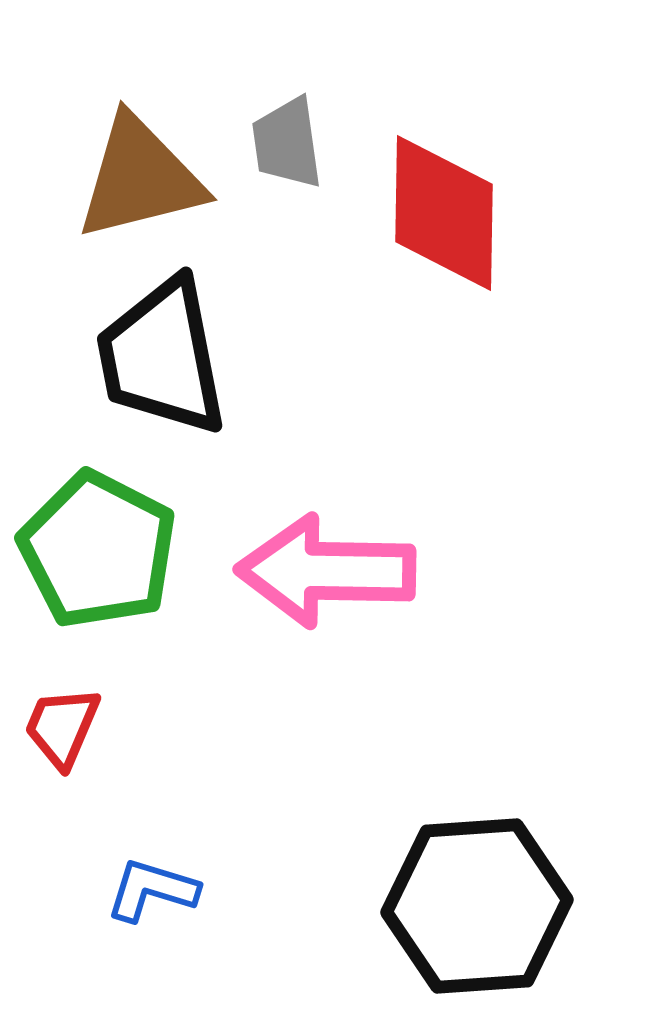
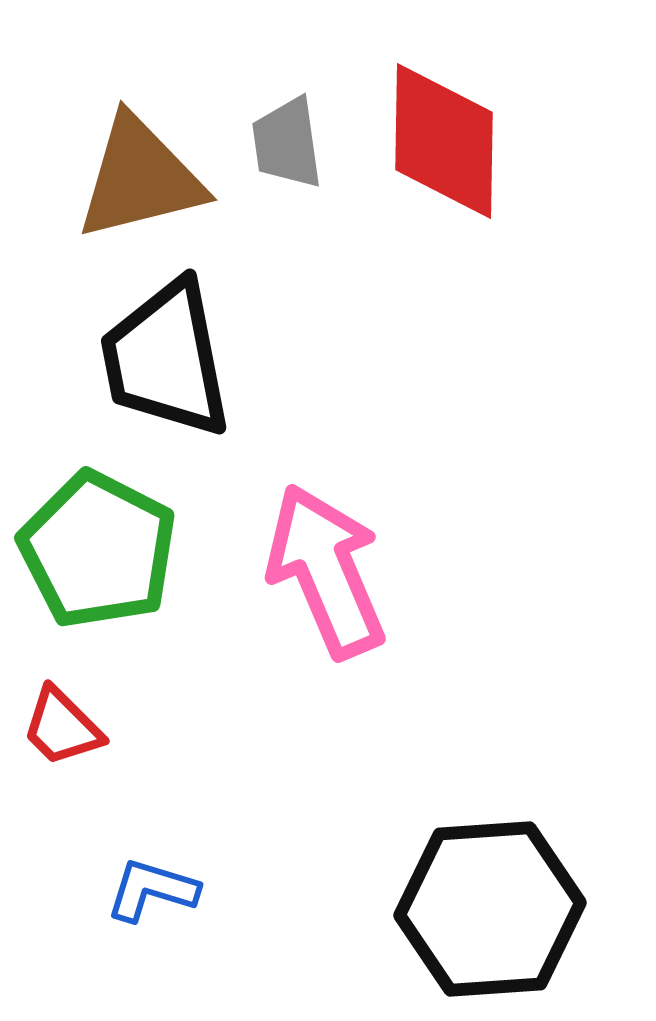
red diamond: moved 72 px up
black trapezoid: moved 4 px right, 2 px down
pink arrow: rotated 66 degrees clockwise
red trapezoid: rotated 68 degrees counterclockwise
black hexagon: moved 13 px right, 3 px down
